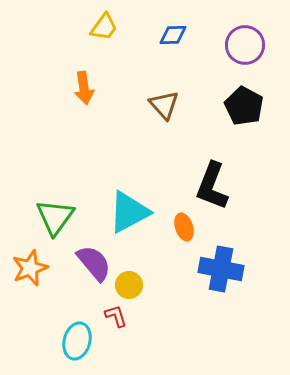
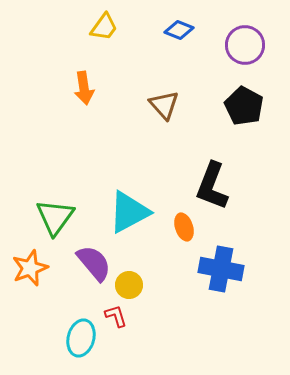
blue diamond: moved 6 px right, 5 px up; rotated 24 degrees clockwise
cyan ellipse: moved 4 px right, 3 px up
